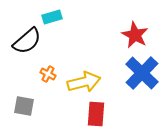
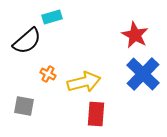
blue cross: moved 1 px right, 1 px down
